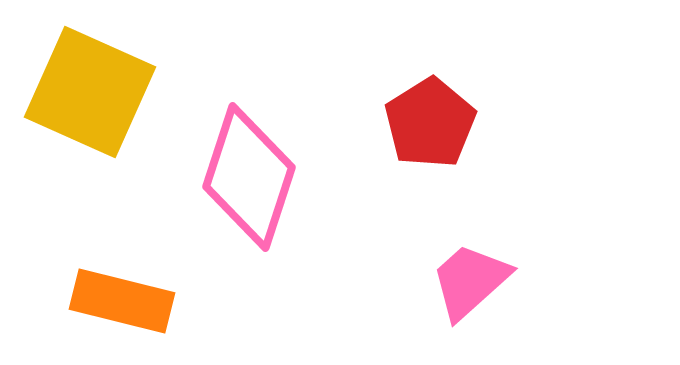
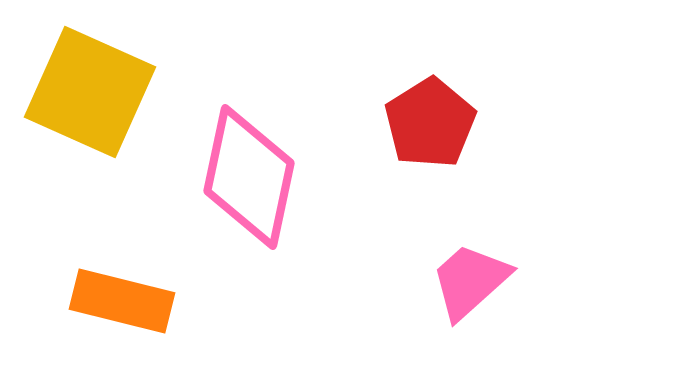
pink diamond: rotated 6 degrees counterclockwise
